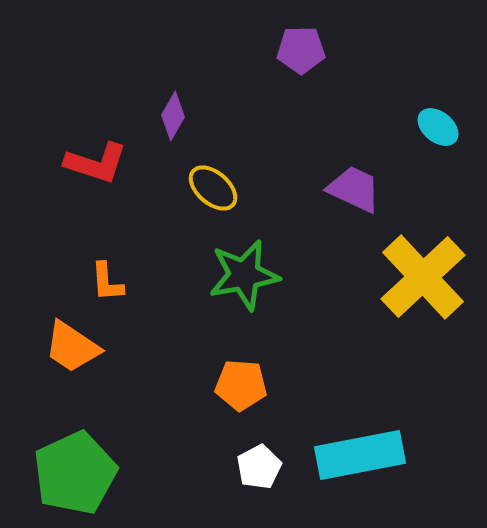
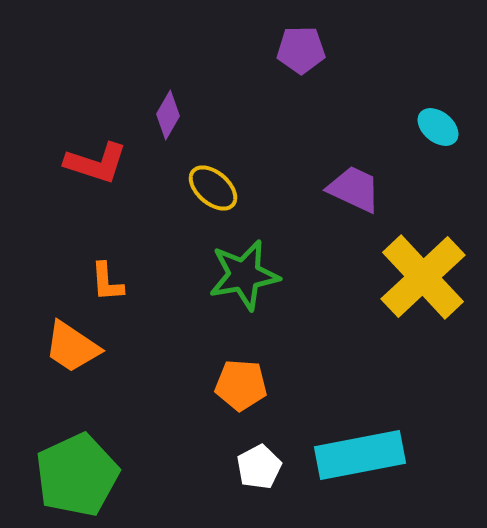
purple diamond: moved 5 px left, 1 px up
green pentagon: moved 2 px right, 2 px down
